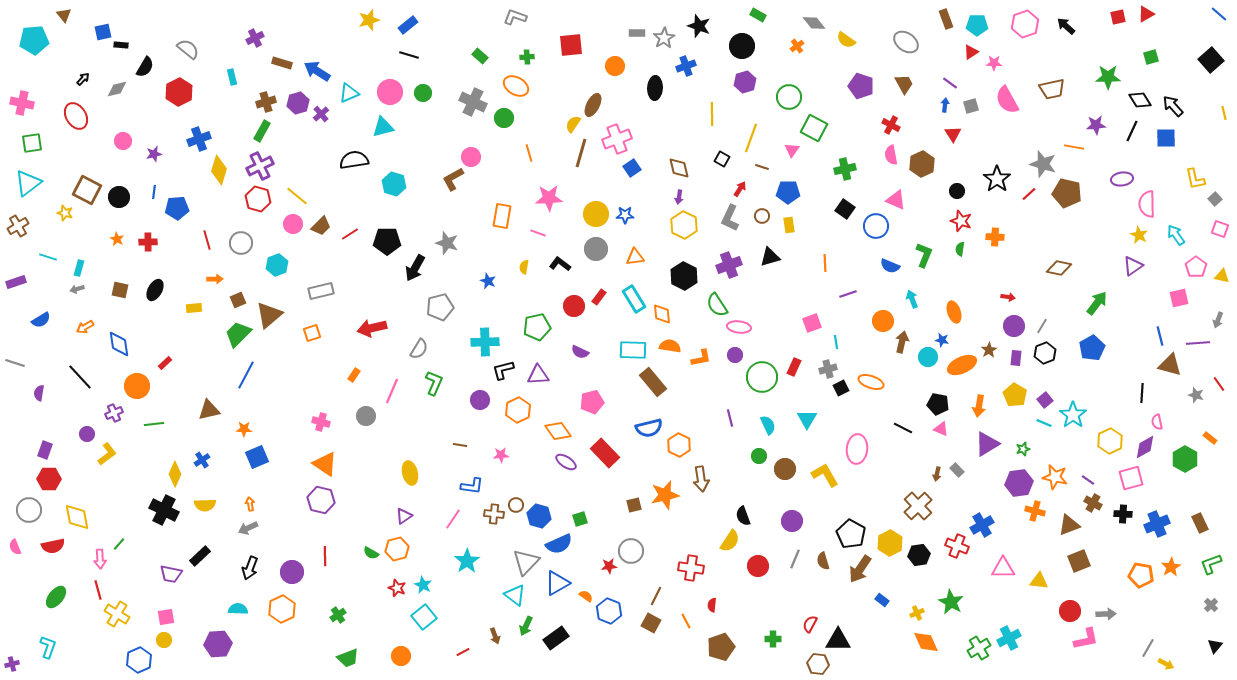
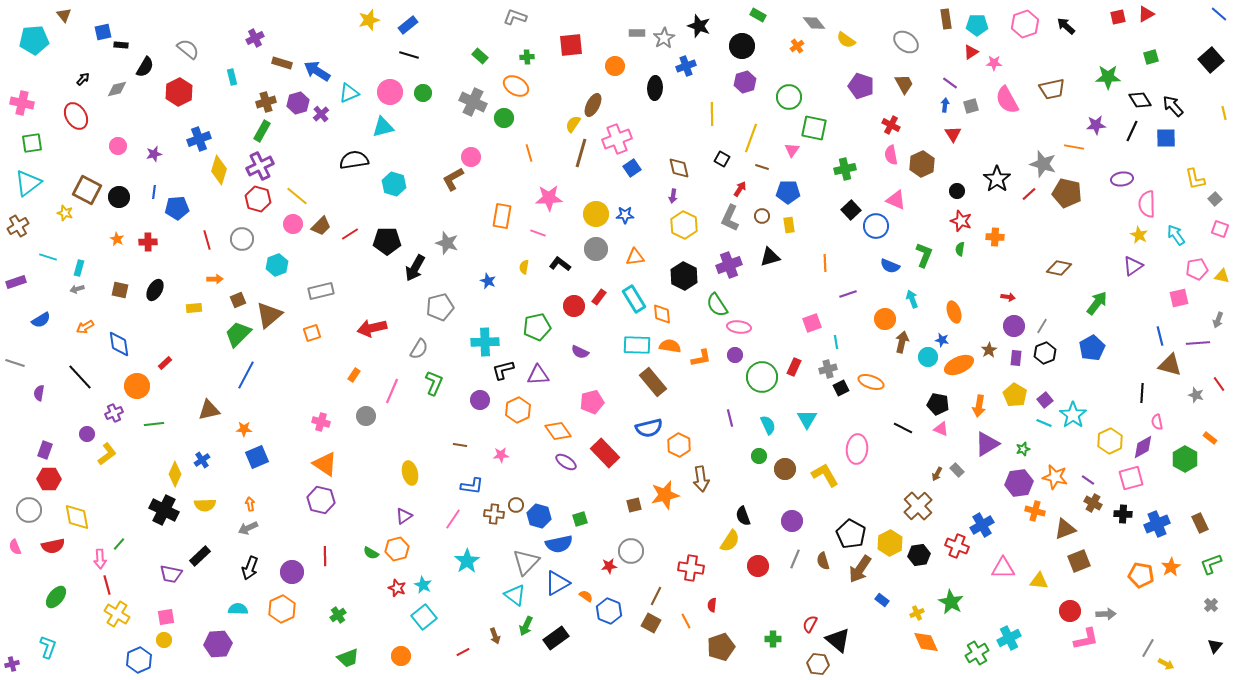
brown rectangle at (946, 19): rotated 12 degrees clockwise
green square at (814, 128): rotated 16 degrees counterclockwise
pink circle at (123, 141): moved 5 px left, 5 px down
purple arrow at (679, 197): moved 6 px left, 1 px up
black square at (845, 209): moved 6 px right, 1 px down; rotated 12 degrees clockwise
gray circle at (241, 243): moved 1 px right, 4 px up
pink pentagon at (1196, 267): moved 1 px right, 2 px down; rotated 25 degrees clockwise
orange circle at (883, 321): moved 2 px right, 2 px up
cyan rectangle at (633, 350): moved 4 px right, 5 px up
orange ellipse at (962, 365): moved 3 px left
purple diamond at (1145, 447): moved 2 px left
brown arrow at (937, 474): rotated 16 degrees clockwise
brown triangle at (1069, 525): moved 4 px left, 4 px down
blue semicircle at (559, 544): rotated 12 degrees clockwise
red line at (98, 590): moved 9 px right, 5 px up
black triangle at (838, 640): rotated 40 degrees clockwise
green cross at (979, 648): moved 2 px left, 5 px down
